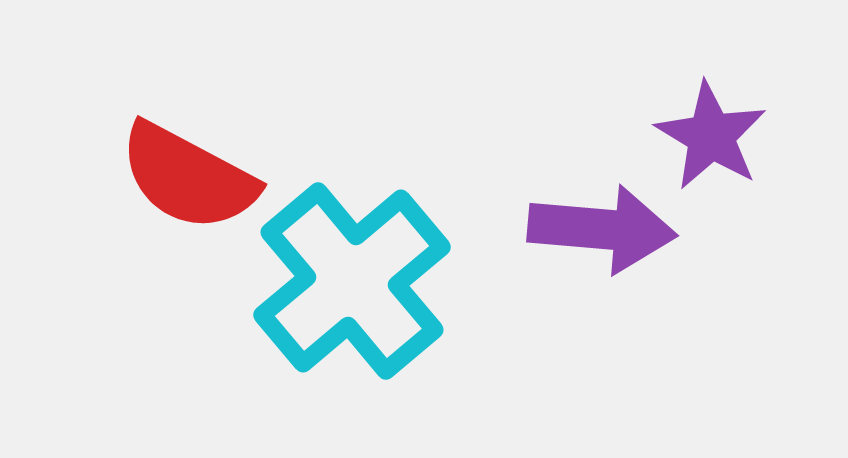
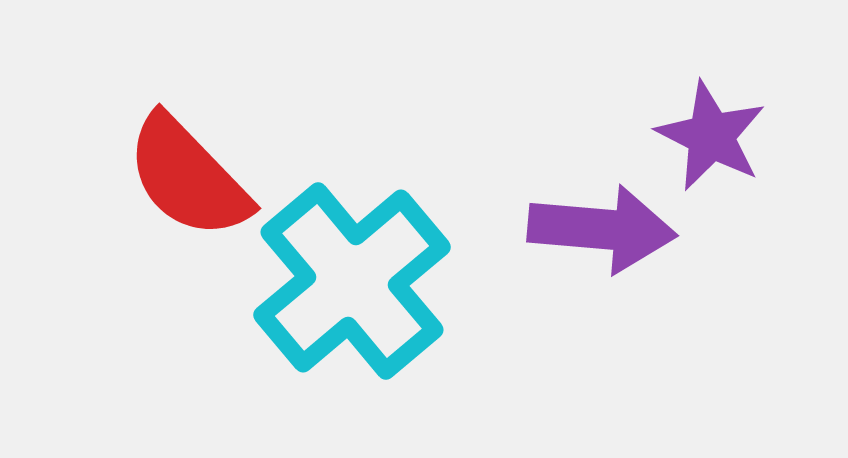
purple star: rotated 4 degrees counterclockwise
red semicircle: rotated 18 degrees clockwise
